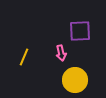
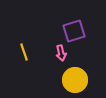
purple square: moved 6 px left; rotated 15 degrees counterclockwise
yellow line: moved 5 px up; rotated 42 degrees counterclockwise
